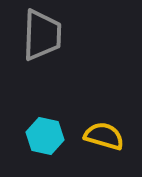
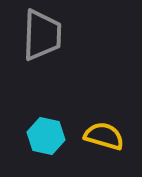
cyan hexagon: moved 1 px right
